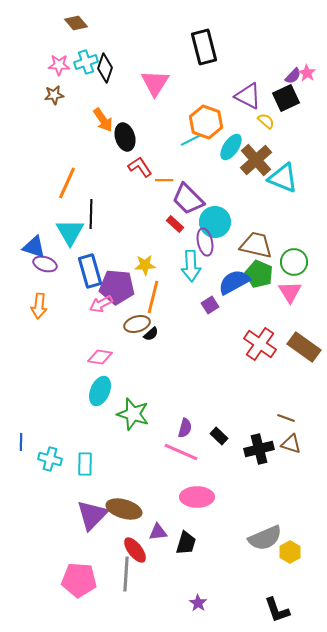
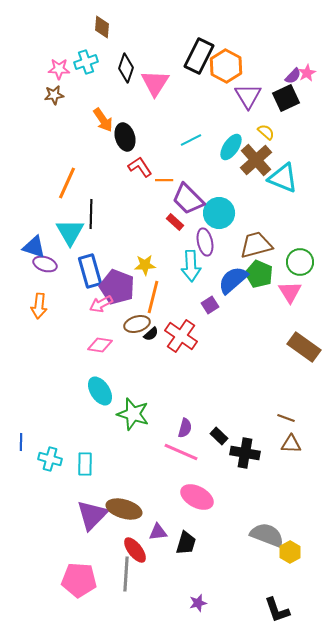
brown diamond at (76, 23): moved 26 px right, 4 px down; rotated 45 degrees clockwise
black rectangle at (204, 47): moved 5 px left, 9 px down; rotated 40 degrees clockwise
pink star at (59, 65): moved 4 px down
black diamond at (105, 68): moved 21 px right
pink star at (307, 73): rotated 12 degrees clockwise
purple triangle at (248, 96): rotated 32 degrees clockwise
yellow semicircle at (266, 121): moved 11 px down
orange hexagon at (206, 122): moved 20 px right, 56 px up; rotated 8 degrees clockwise
cyan circle at (215, 222): moved 4 px right, 9 px up
red rectangle at (175, 224): moved 2 px up
brown trapezoid at (256, 245): rotated 28 degrees counterclockwise
green circle at (294, 262): moved 6 px right
blue semicircle at (234, 282): moved 1 px left, 2 px up; rotated 12 degrees counterclockwise
purple pentagon at (117, 287): rotated 16 degrees clockwise
red cross at (260, 344): moved 79 px left, 8 px up
pink diamond at (100, 357): moved 12 px up
cyan ellipse at (100, 391): rotated 56 degrees counterclockwise
brown triangle at (291, 444): rotated 15 degrees counterclockwise
black cross at (259, 449): moved 14 px left, 4 px down; rotated 24 degrees clockwise
pink ellipse at (197, 497): rotated 28 degrees clockwise
gray semicircle at (265, 538): moved 2 px right, 3 px up; rotated 136 degrees counterclockwise
purple star at (198, 603): rotated 24 degrees clockwise
